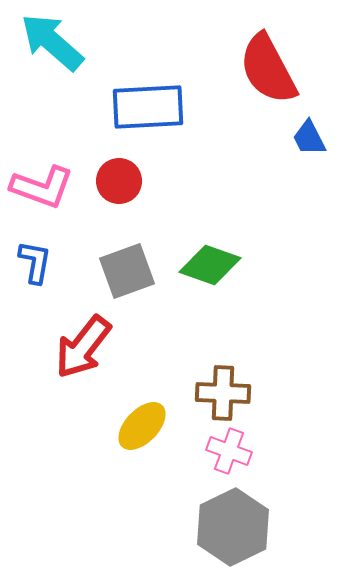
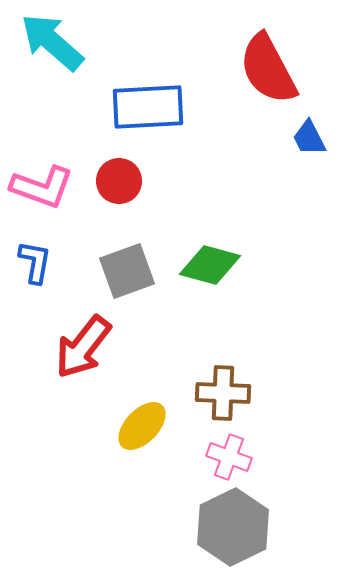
green diamond: rotated 4 degrees counterclockwise
pink cross: moved 6 px down
